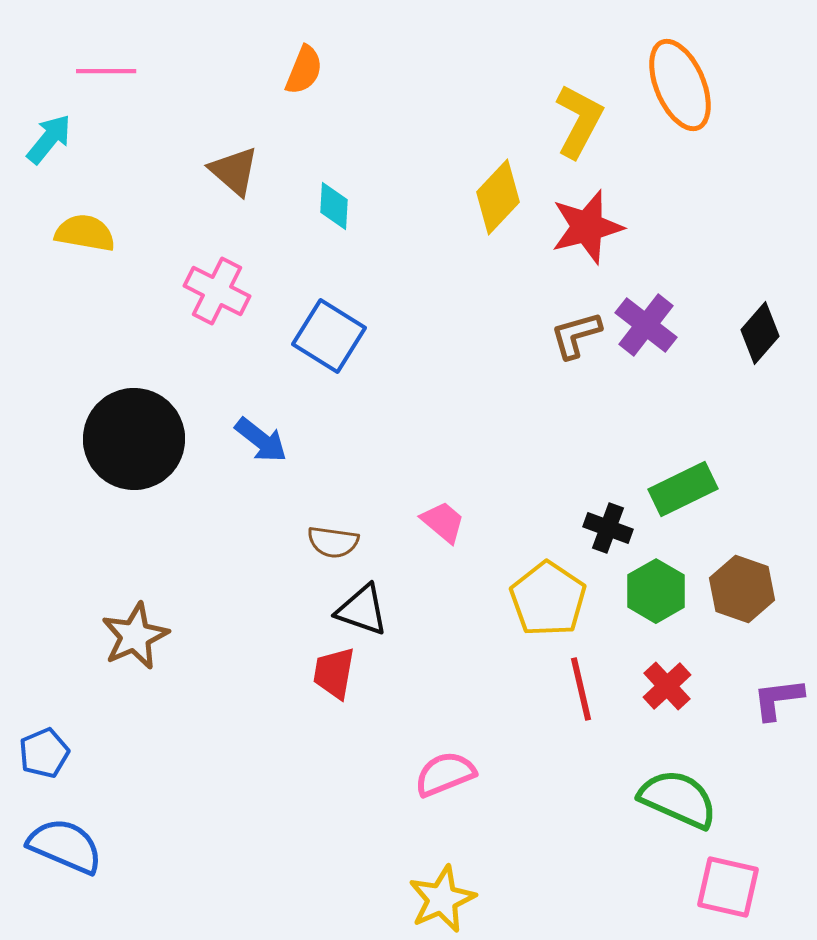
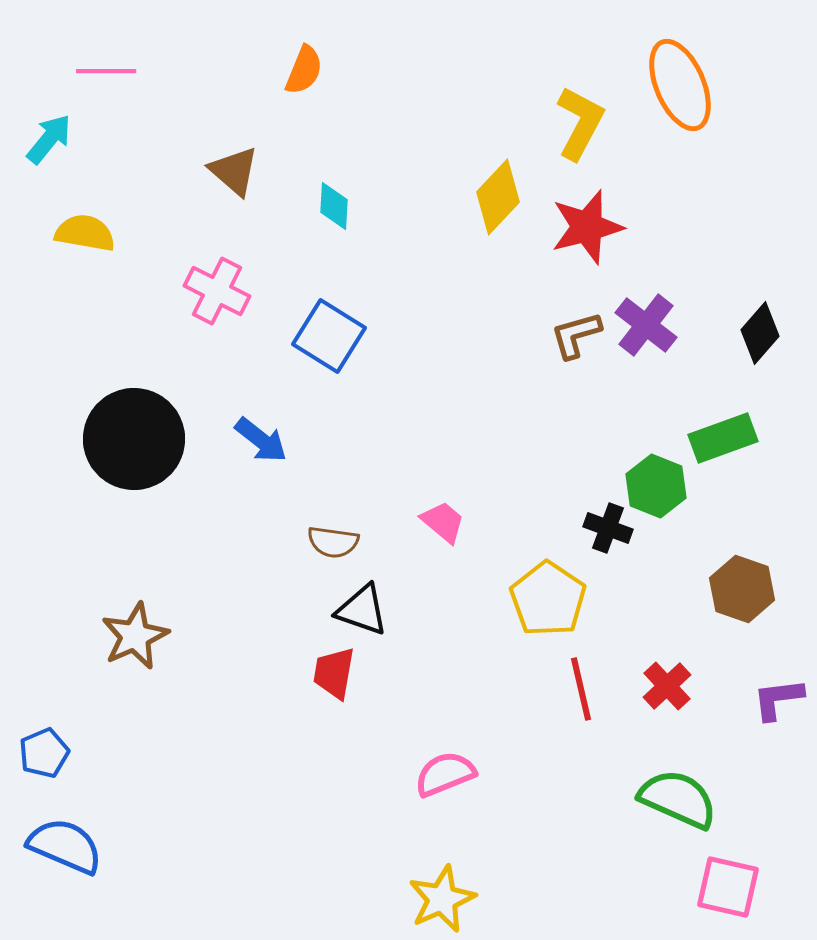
yellow L-shape: moved 1 px right, 2 px down
green rectangle: moved 40 px right, 51 px up; rotated 6 degrees clockwise
green hexagon: moved 105 px up; rotated 8 degrees counterclockwise
